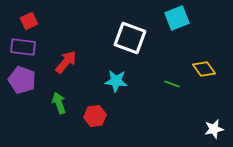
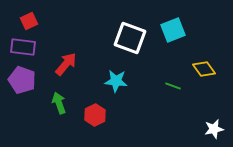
cyan square: moved 4 px left, 12 px down
red arrow: moved 2 px down
green line: moved 1 px right, 2 px down
red hexagon: moved 1 px up; rotated 20 degrees counterclockwise
